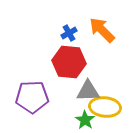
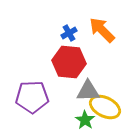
yellow ellipse: rotated 20 degrees clockwise
